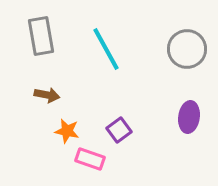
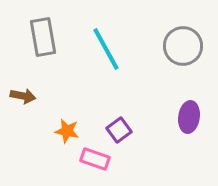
gray rectangle: moved 2 px right, 1 px down
gray circle: moved 4 px left, 3 px up
brown arrow: moved 24 px left, 1 px down
pink rectangle: moved 5 px right
